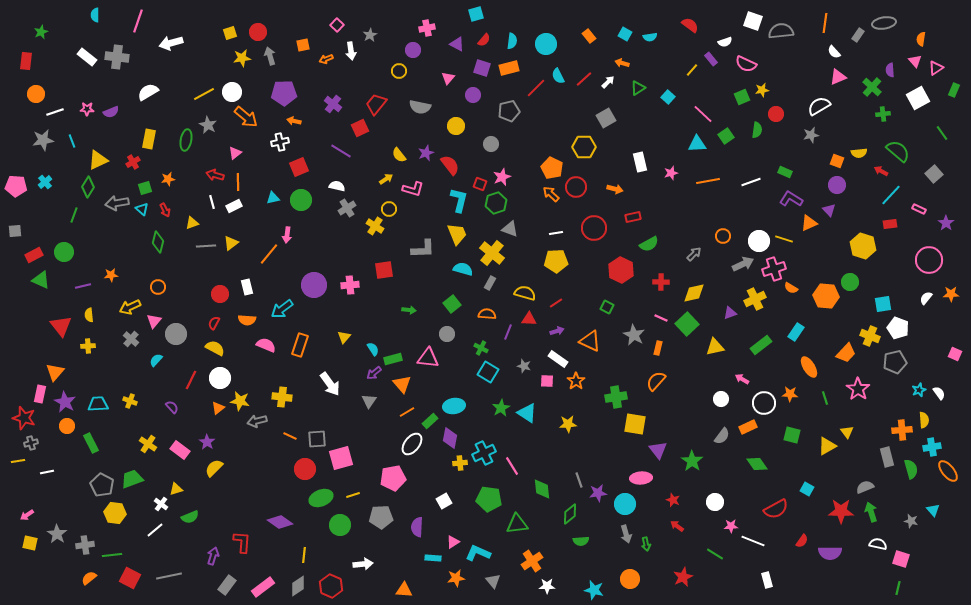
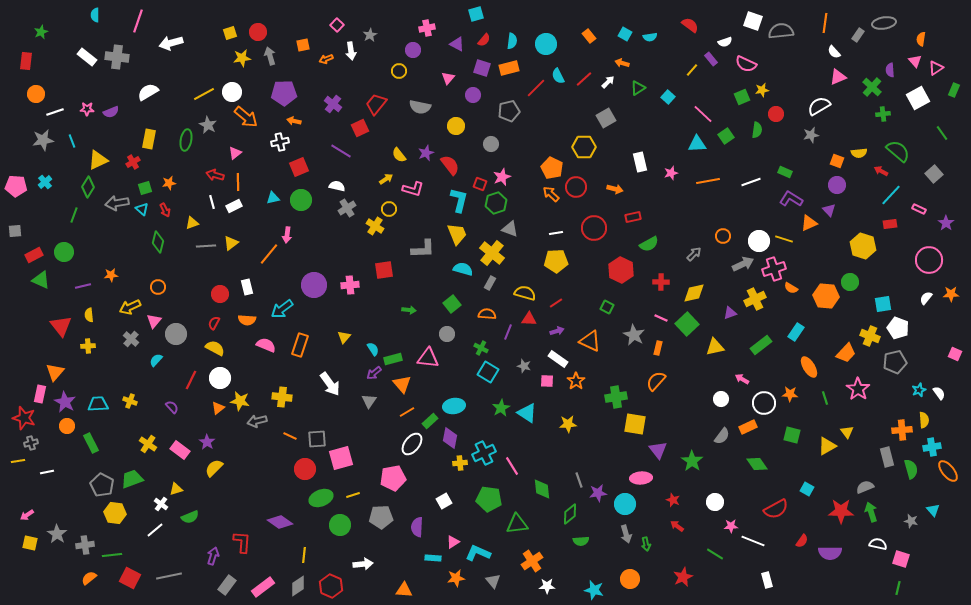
orange star at (168, 179): moved 1 px right, 4 px down
